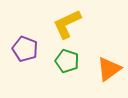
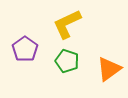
purple pentagon: rotated 15 degrees clockwise
